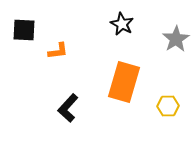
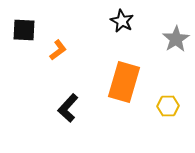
black star: moved 3 px up
orange L-shape: moved 1 px up; rotated 30 degrees counterclockwise
